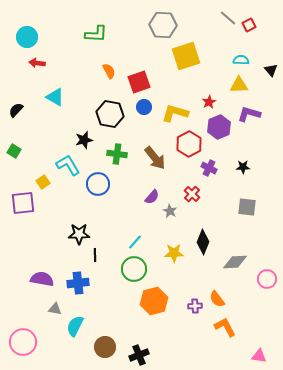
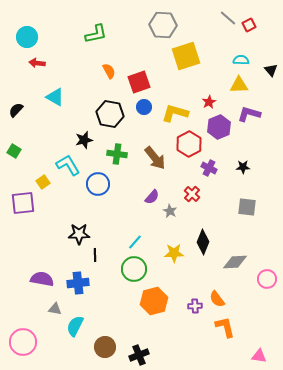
green L-shape at (96, 34): rotated 15 degrees counterclockwise
orange L-shape at (225, 327): rotated 15 degrees clockwise
